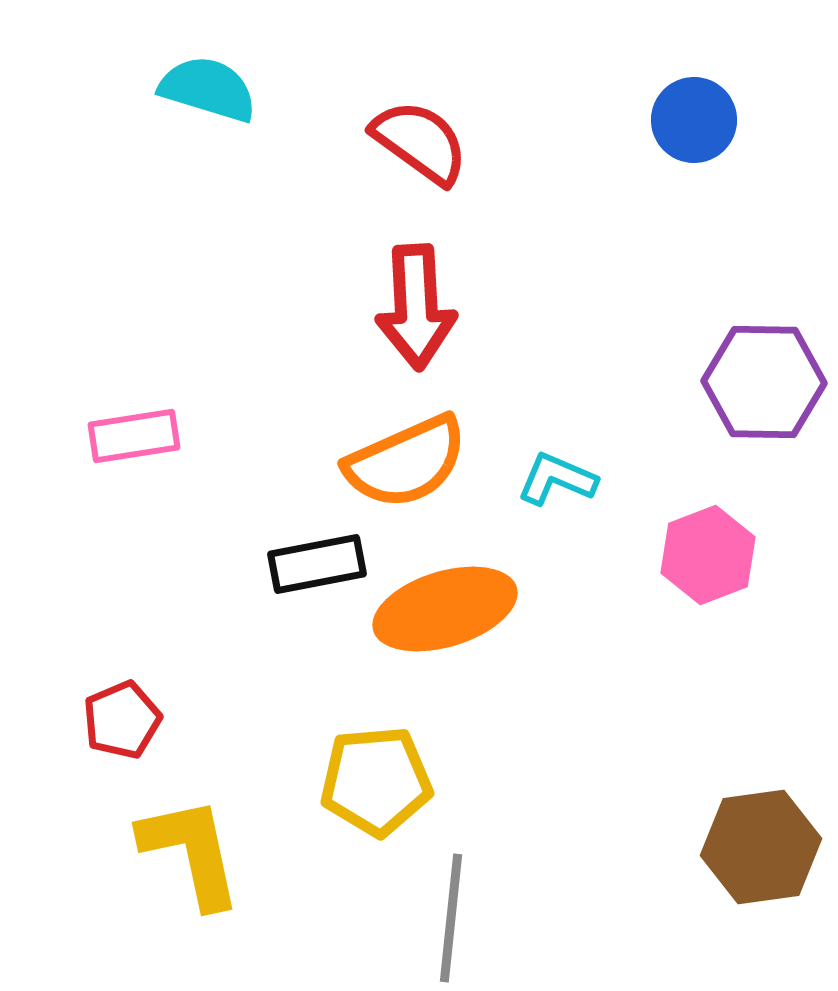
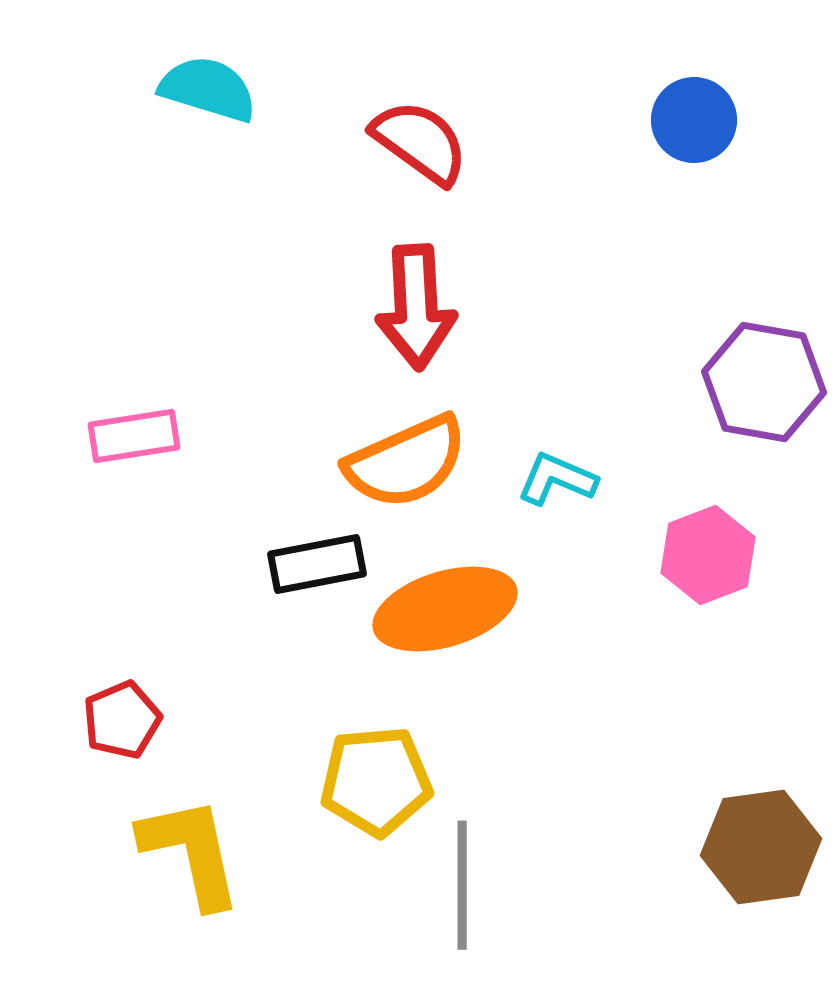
purple hexagon: rotated 9 degrees clockwise
gray line: moved 11 px right, 33 px up; rotated 6 degrees counterclockwise
